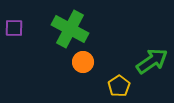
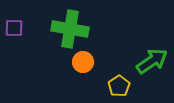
green cross: rotated 18 degrees counterclockwise
